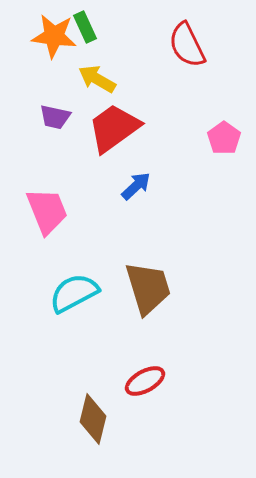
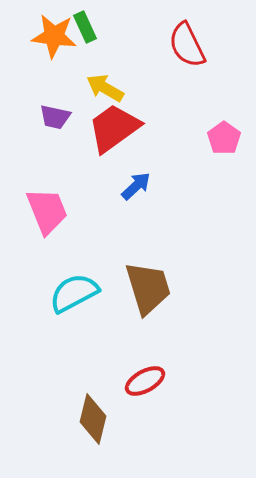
yellow arrow: moved 8 px right, 9 px down
